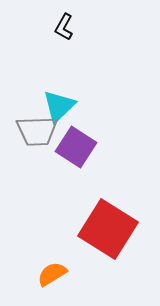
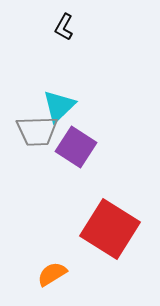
red square: moved 2 px right
